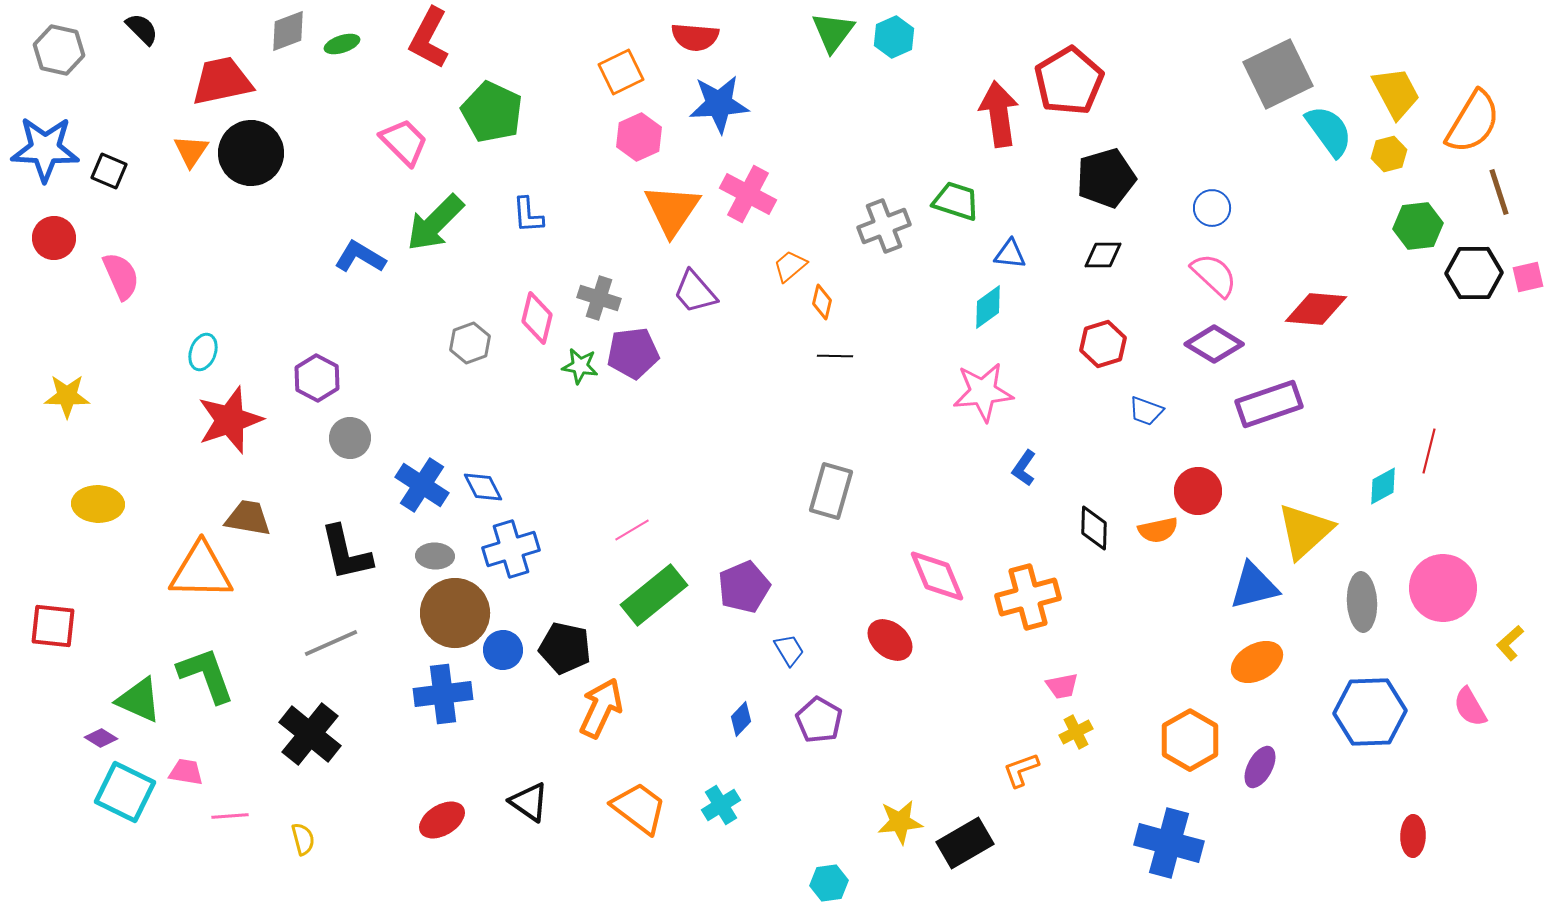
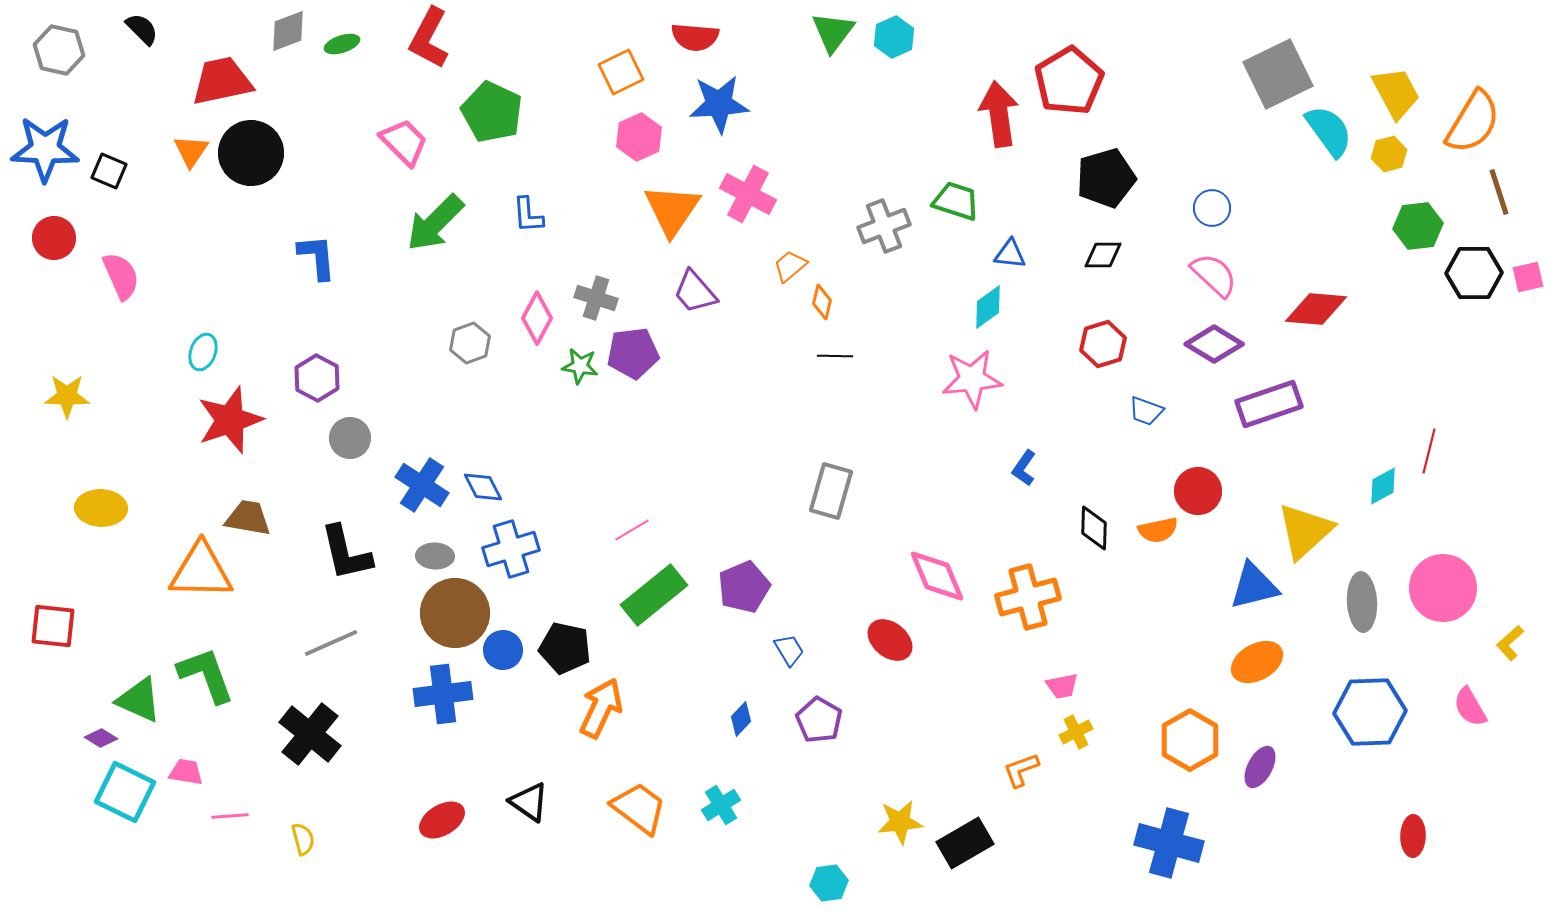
blue L-shape at (360, 257): moved 43 px left; rotated 54 degrees clockwise
gray cross at (599, 298): moved 3 px left
pink diamond at (537, 318): rotated 15 degrees clockwise
pink star at (983, 392): moved 11 px left, 13 px up
yellow ellipse at (98, 504): moved 3 px right, 4 px down
